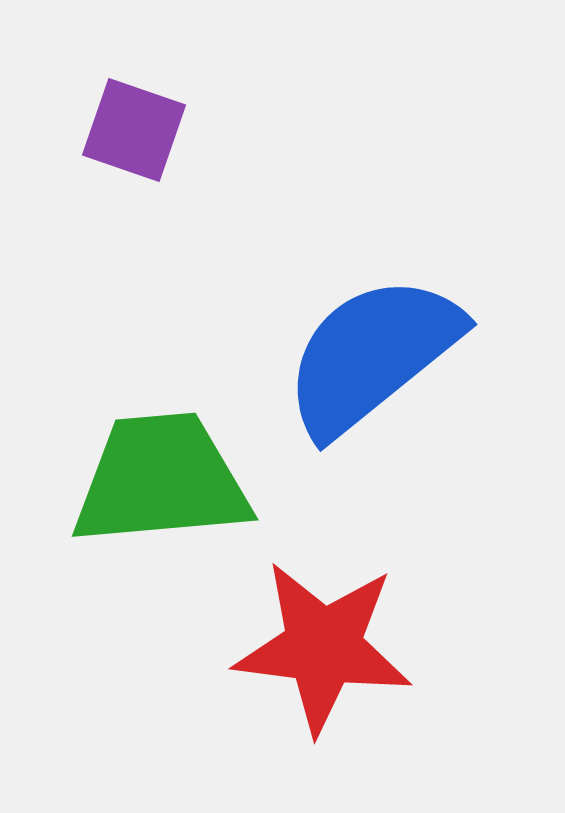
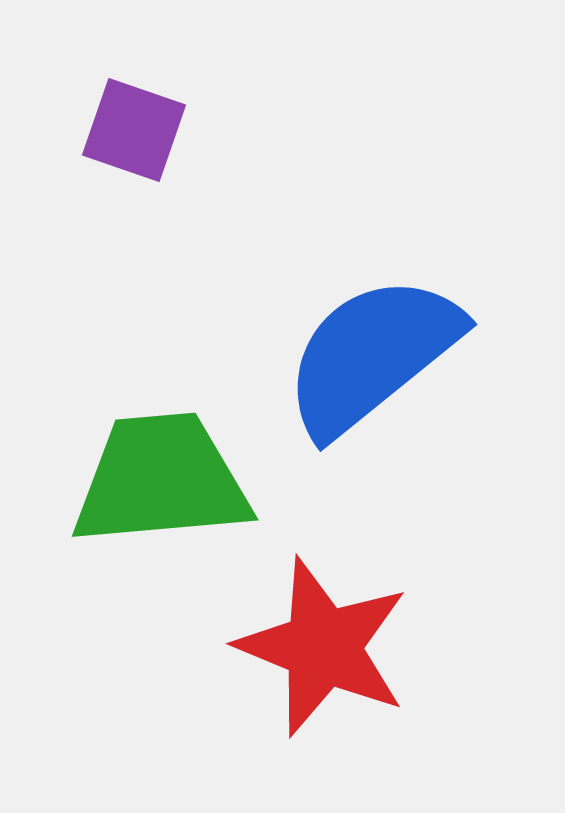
red star: rotated 15 degrees clockwise
